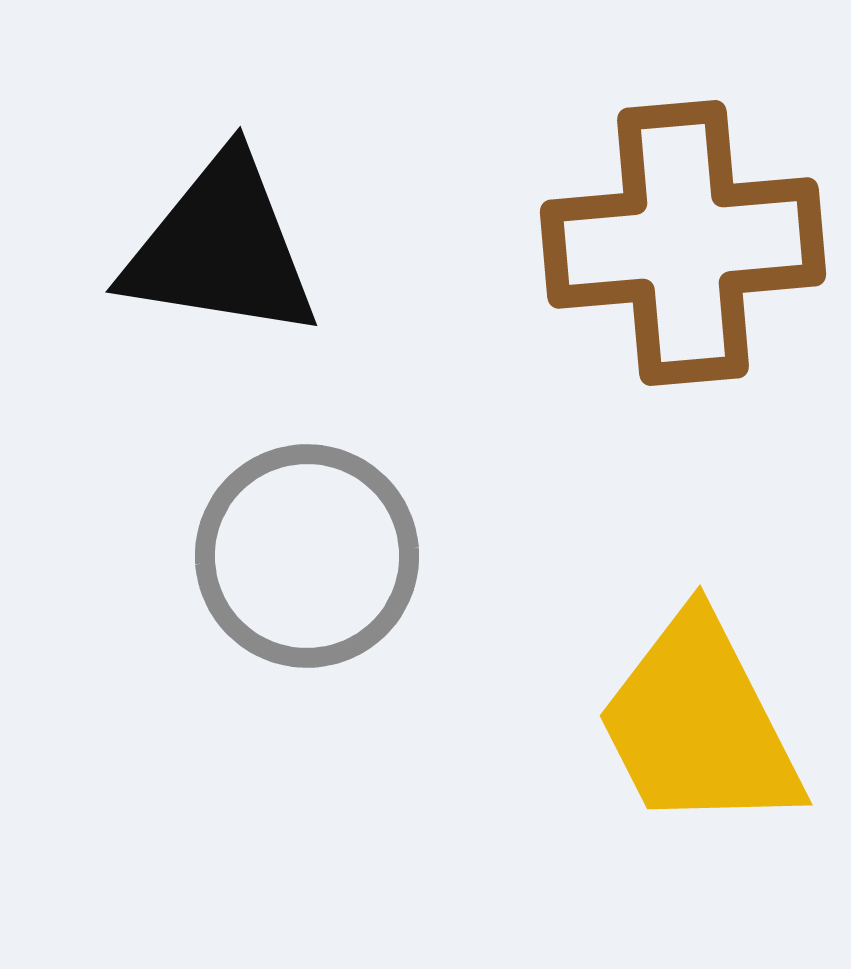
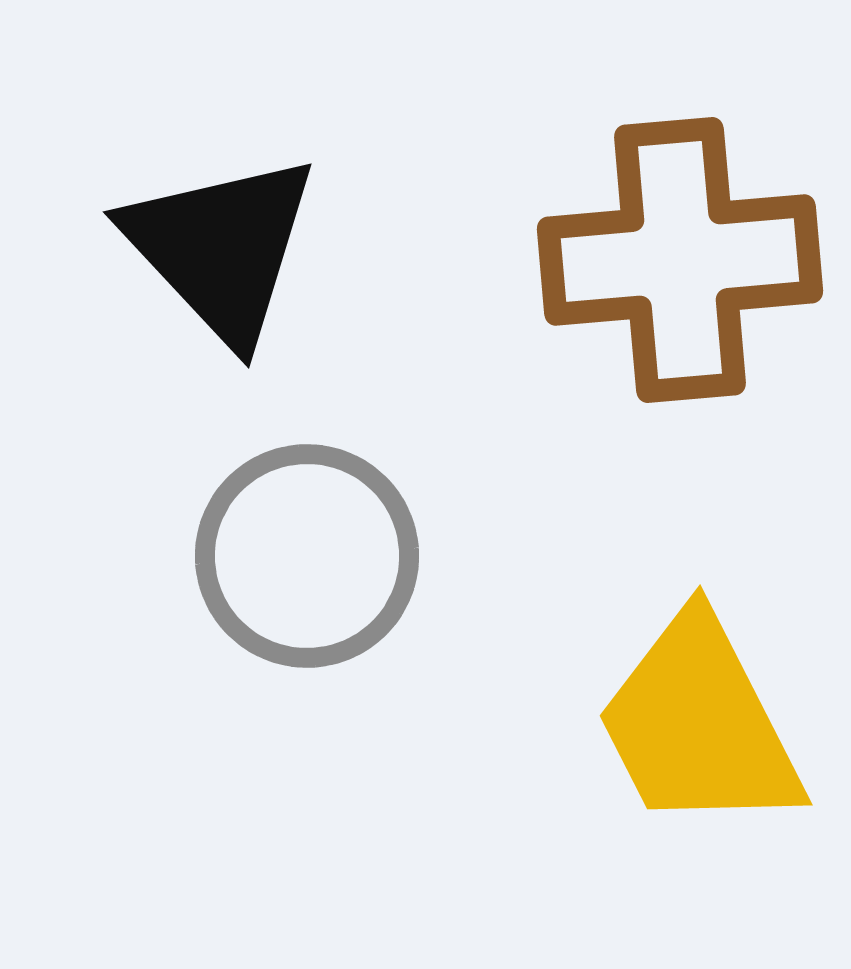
brown cross: moved 3 px left, 17 px down
black triangle: rotated 38 degrees clockwise
